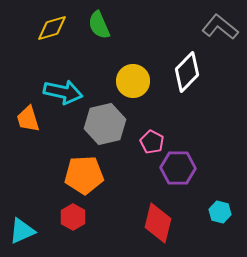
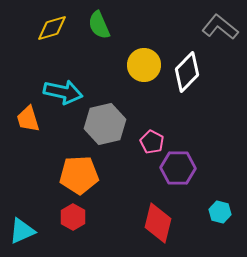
yellow circle: moved 11 px right, 16 px up
orange pentagon: moved 5 px left
